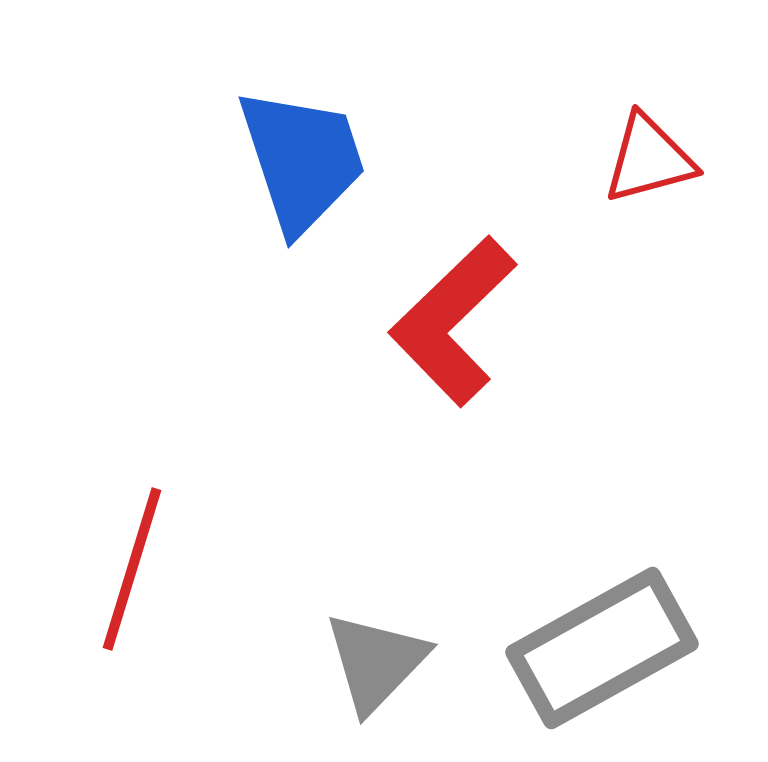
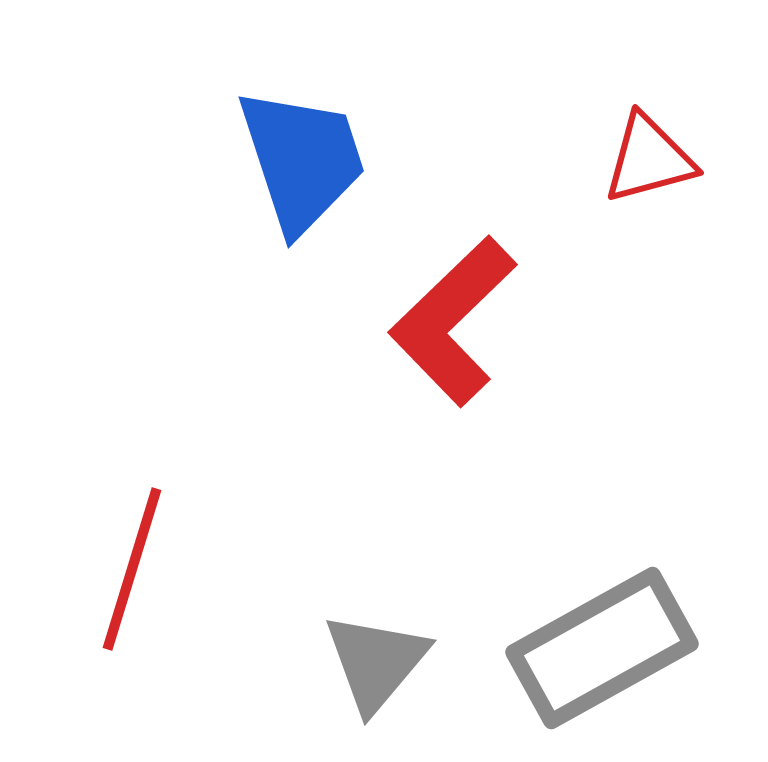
gray triangle: rotated 4 degrees counterclockwise
